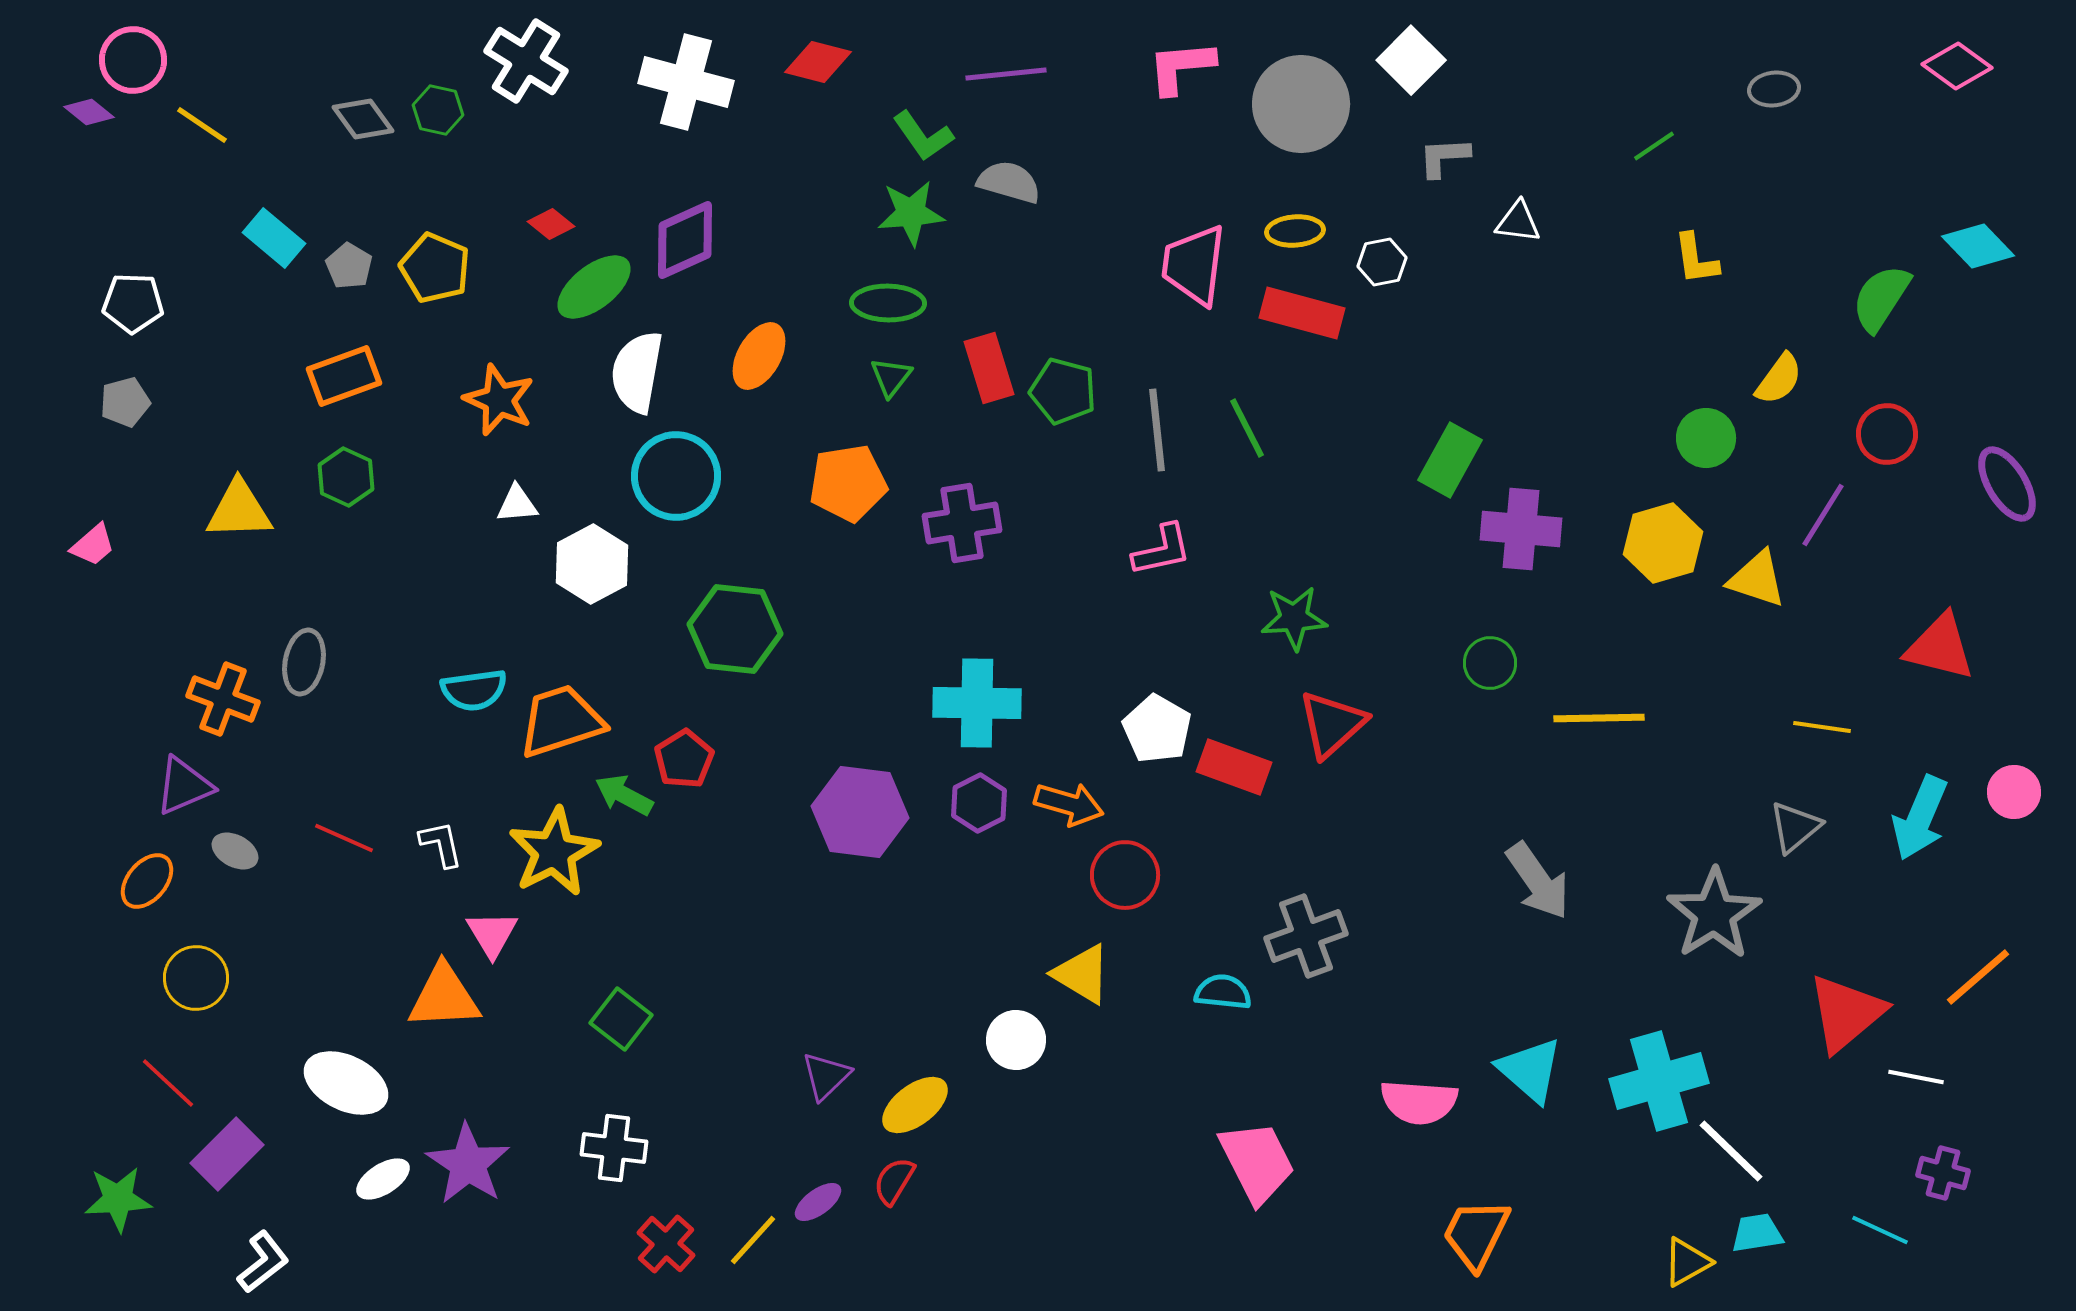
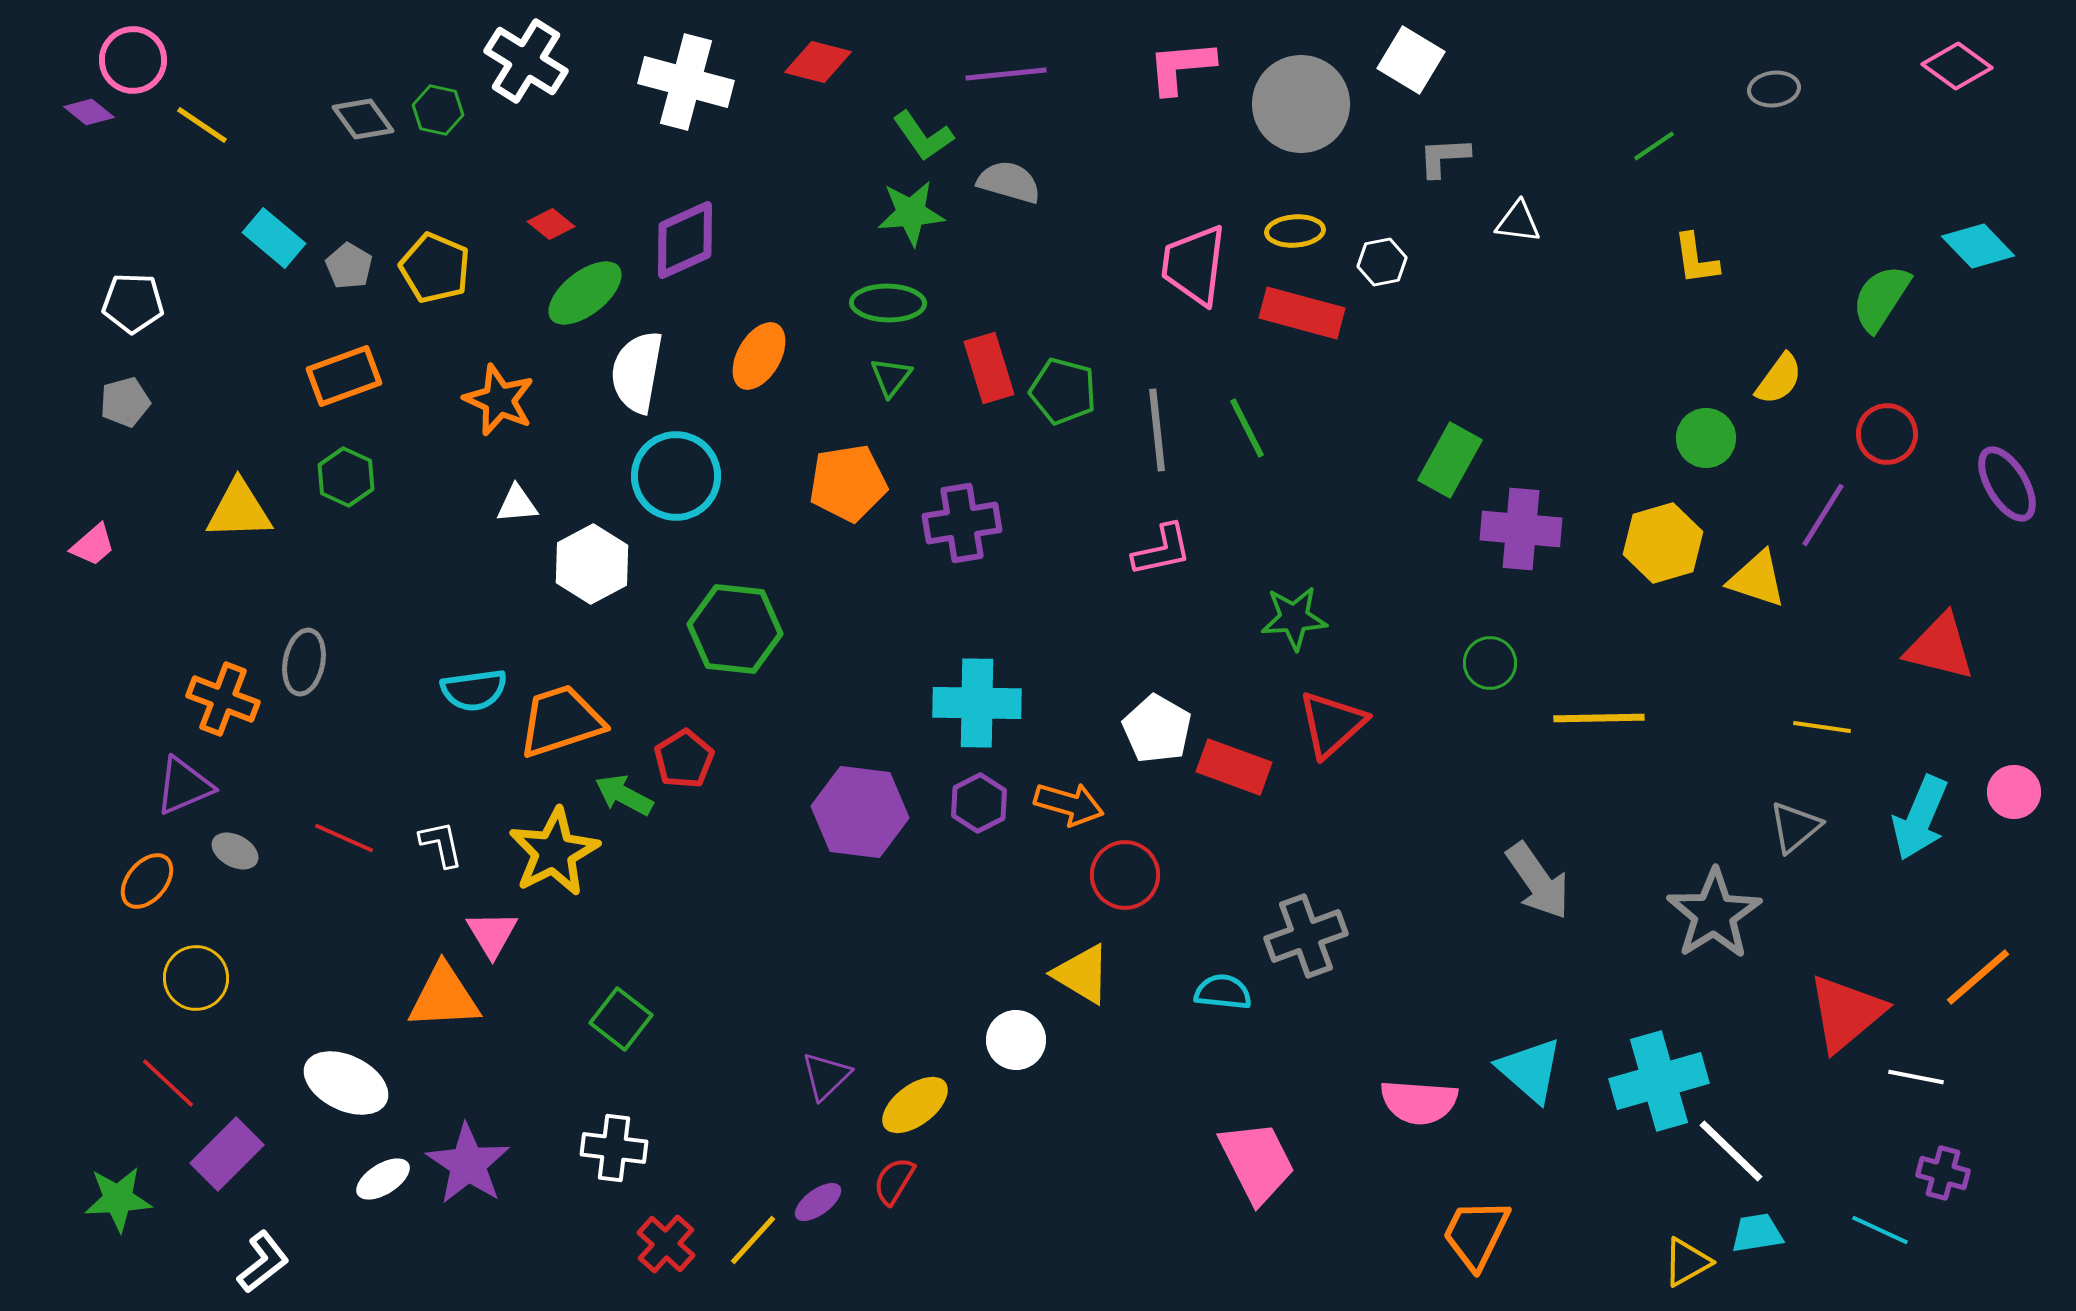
white square at (1411, 60): rotated 14 degrees counterclockwise
green ellipse at (594, 287): moved 9 px left, 6 px down
